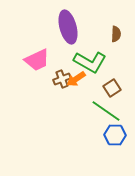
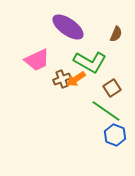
purple ellipse: rotated 40 degrees counterclockwise
brown semicircle: rotated 21 degrees clockwise
blue hexagon: rotated 20 degrees clockwise
